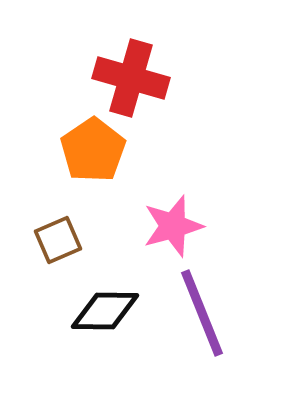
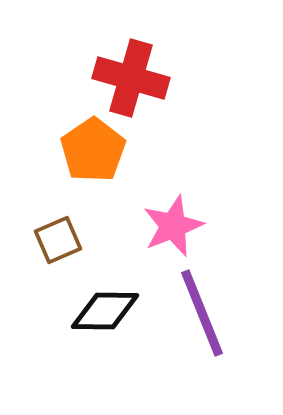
pink star: rotated 6 degrees counterclockwise
